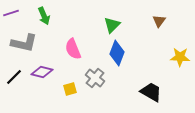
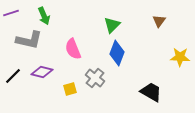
gray L-shape: moved 5 px right, 3 px up
black line: moved 1 px left, 1 px up
